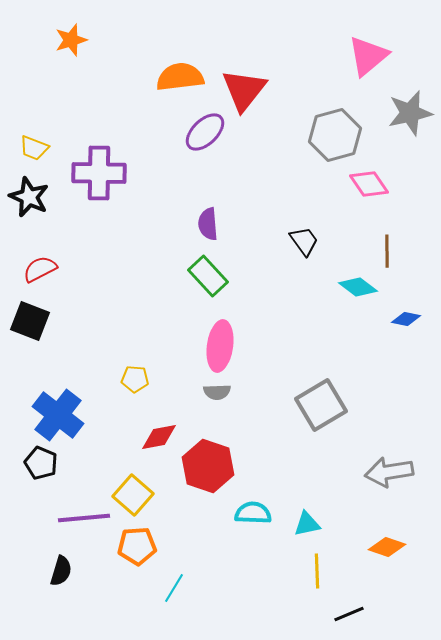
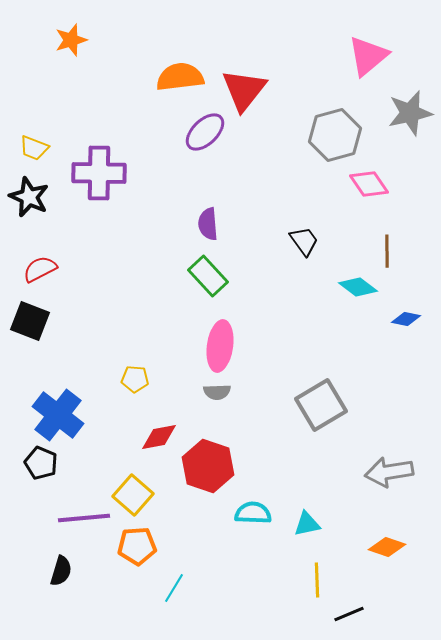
yellow line: moved 9 px down
